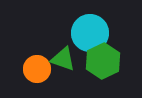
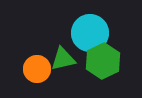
green triangle: rotated 32 degrees counterclockwise
